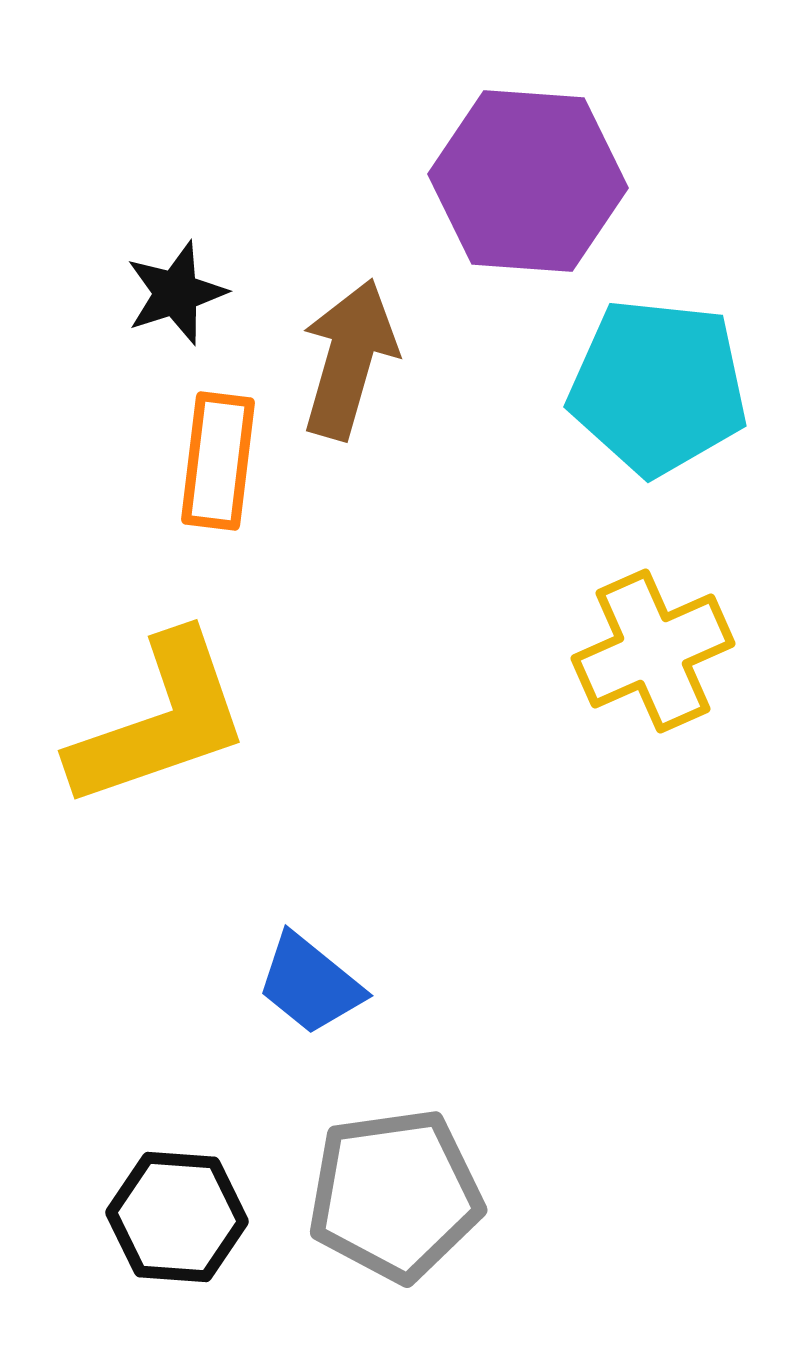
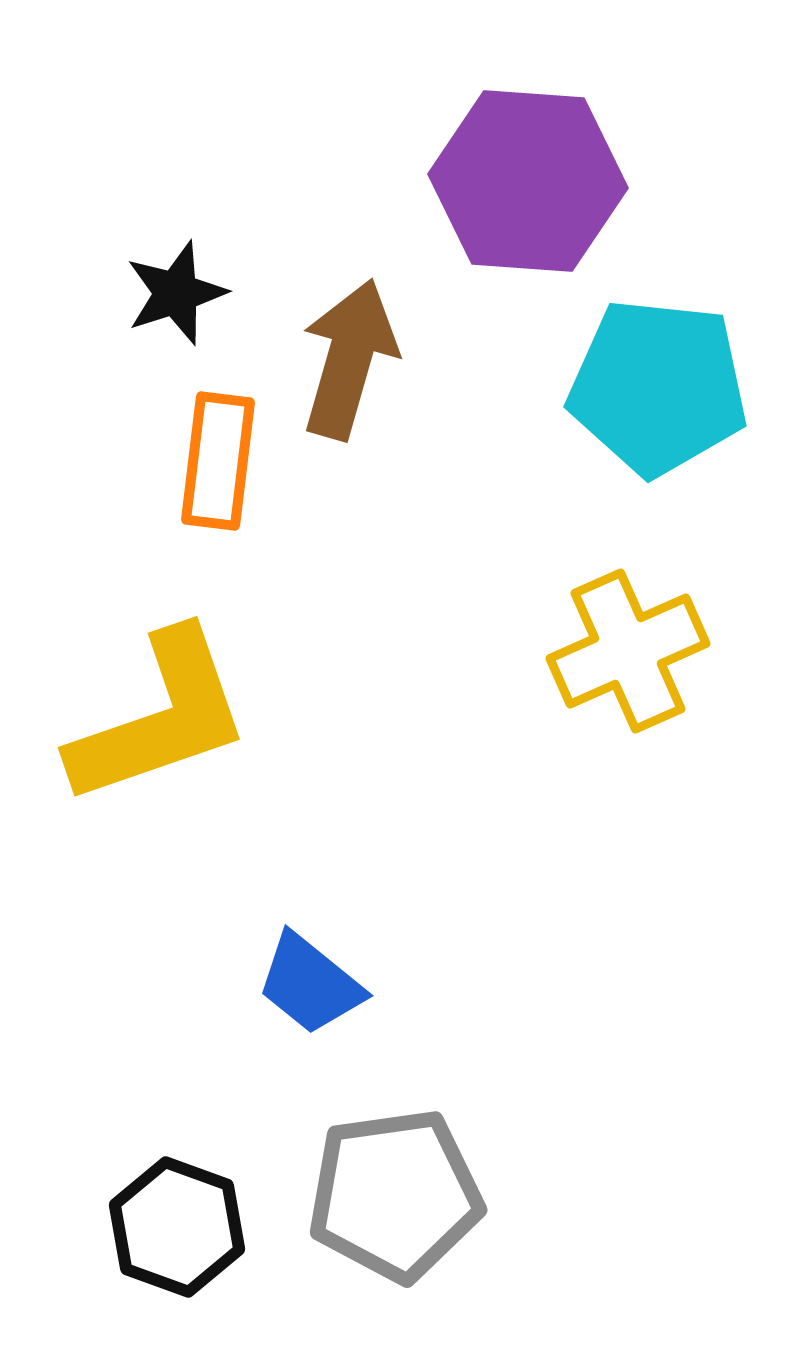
yellow cross: moved 25 px left
yellow L-shape: moved 3 px up
black hexagon: moved 10 px down; rotated 16 degrees clockwise
